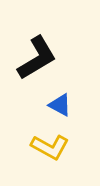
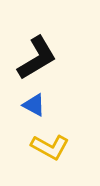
blue triangle: moved 26 px left
